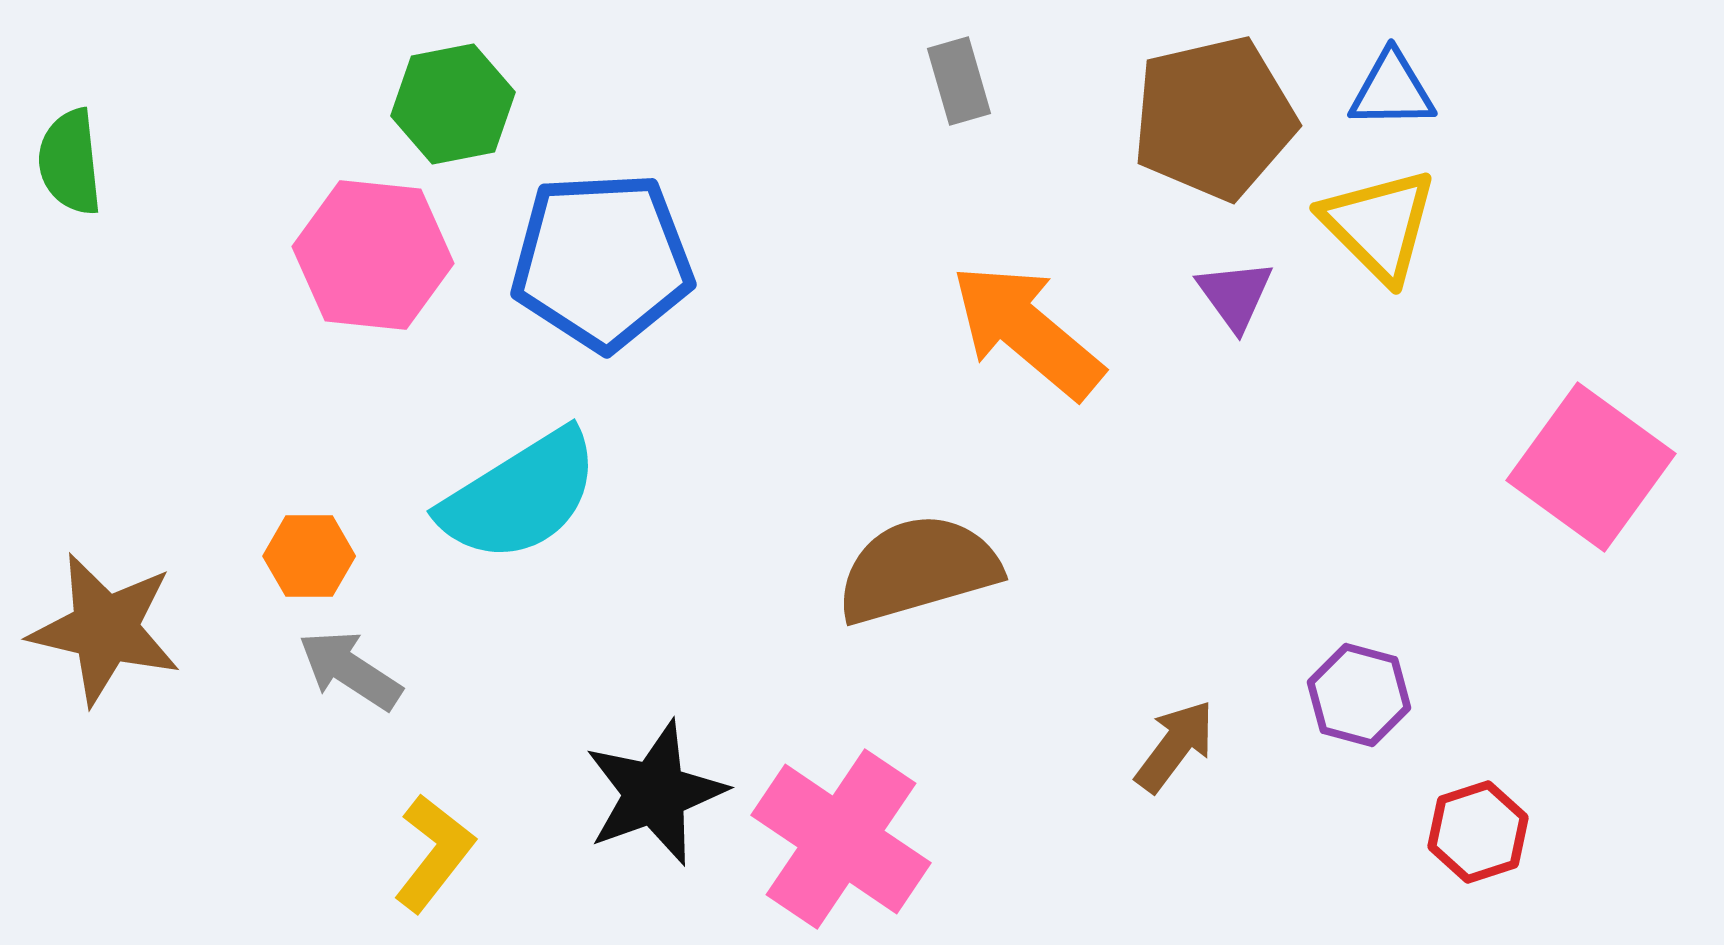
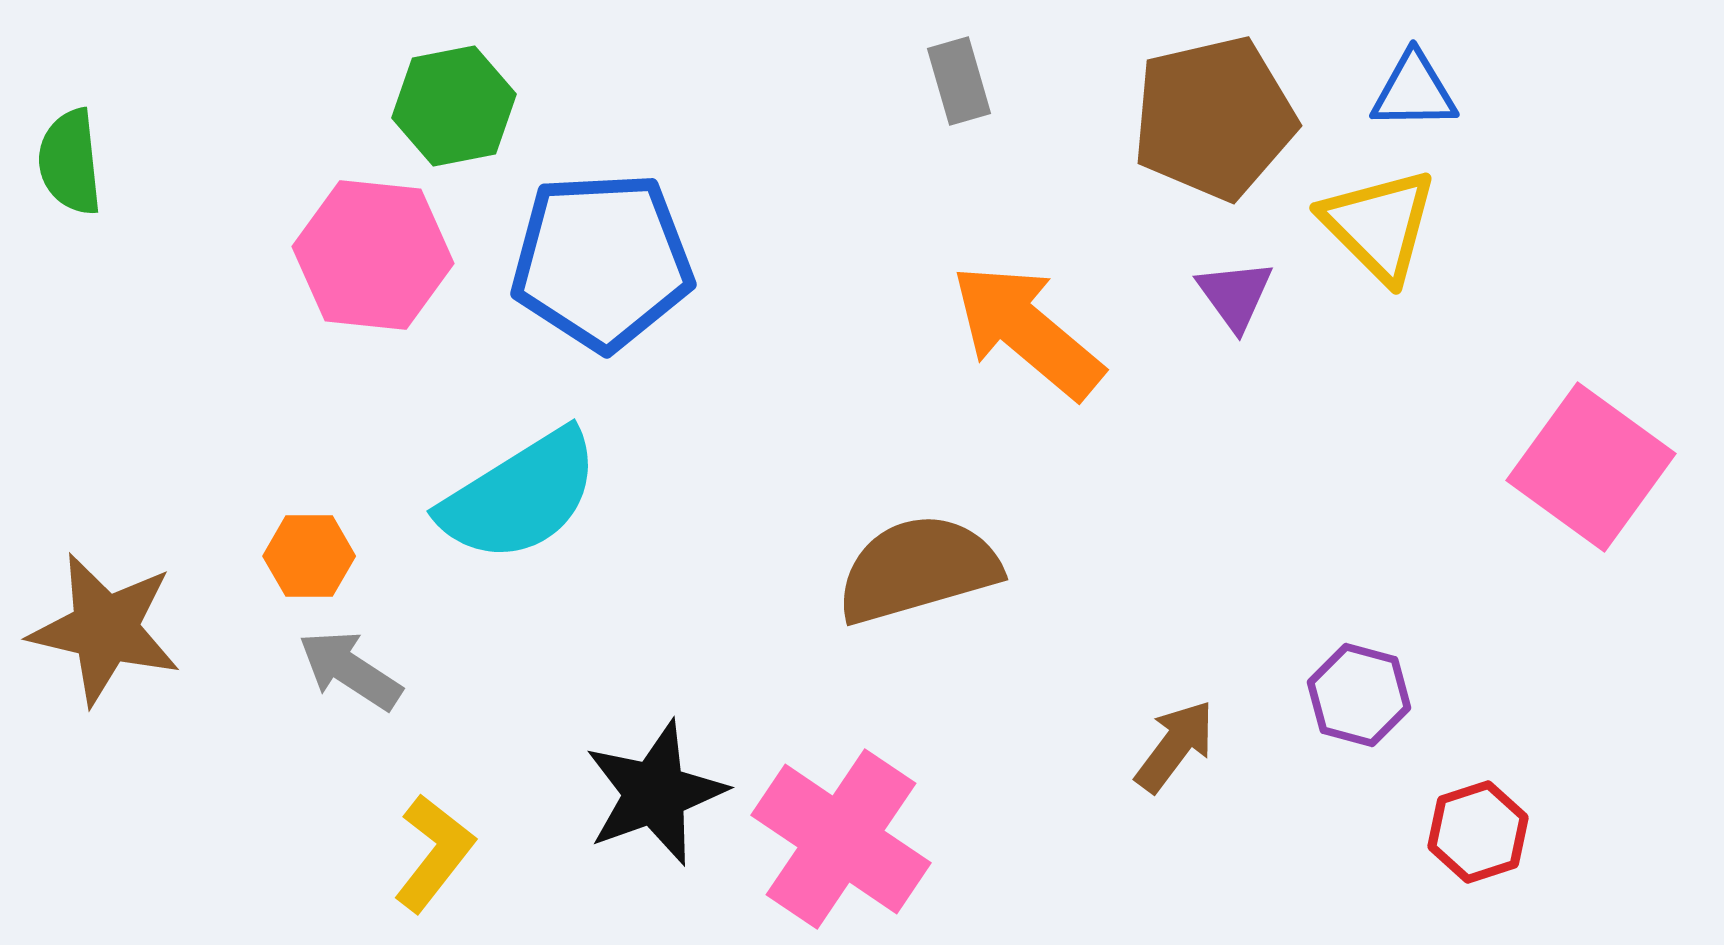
blue triangle: moved 22 px right, 1 px down
green hexagon: moved 1 px right, 2 px down
